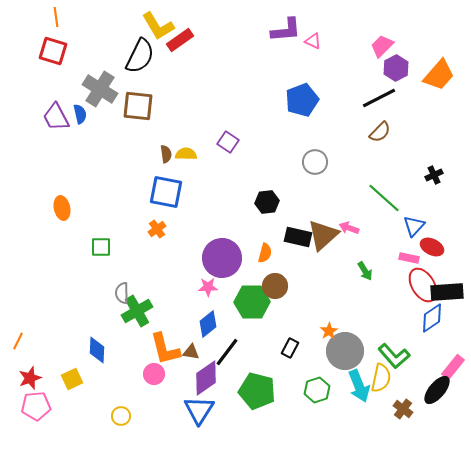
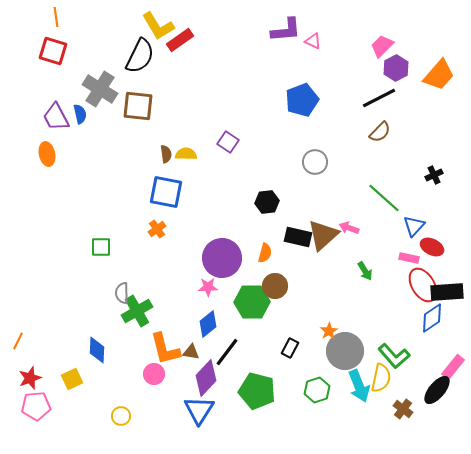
orange ellipse at (62, 208): moved 15 px left, 54 px up
purple diamond at (206, 378): rotated 12 degrees counterclockwise
